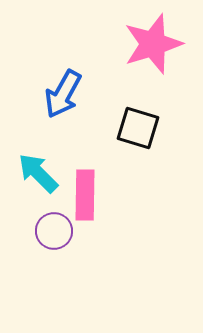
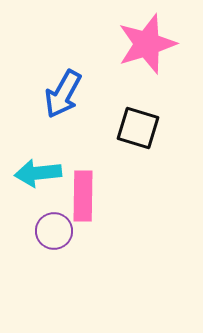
pink star: moved 6 px left
cyan arrow: rotated 51 degrees counterclockwise
pink rectangle: moved 2 px left, 1 px down
